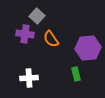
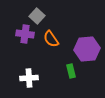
purple hexagon: moved 1 px left, 1 px down
green rectangle: moved 5 px left, 3 px up
